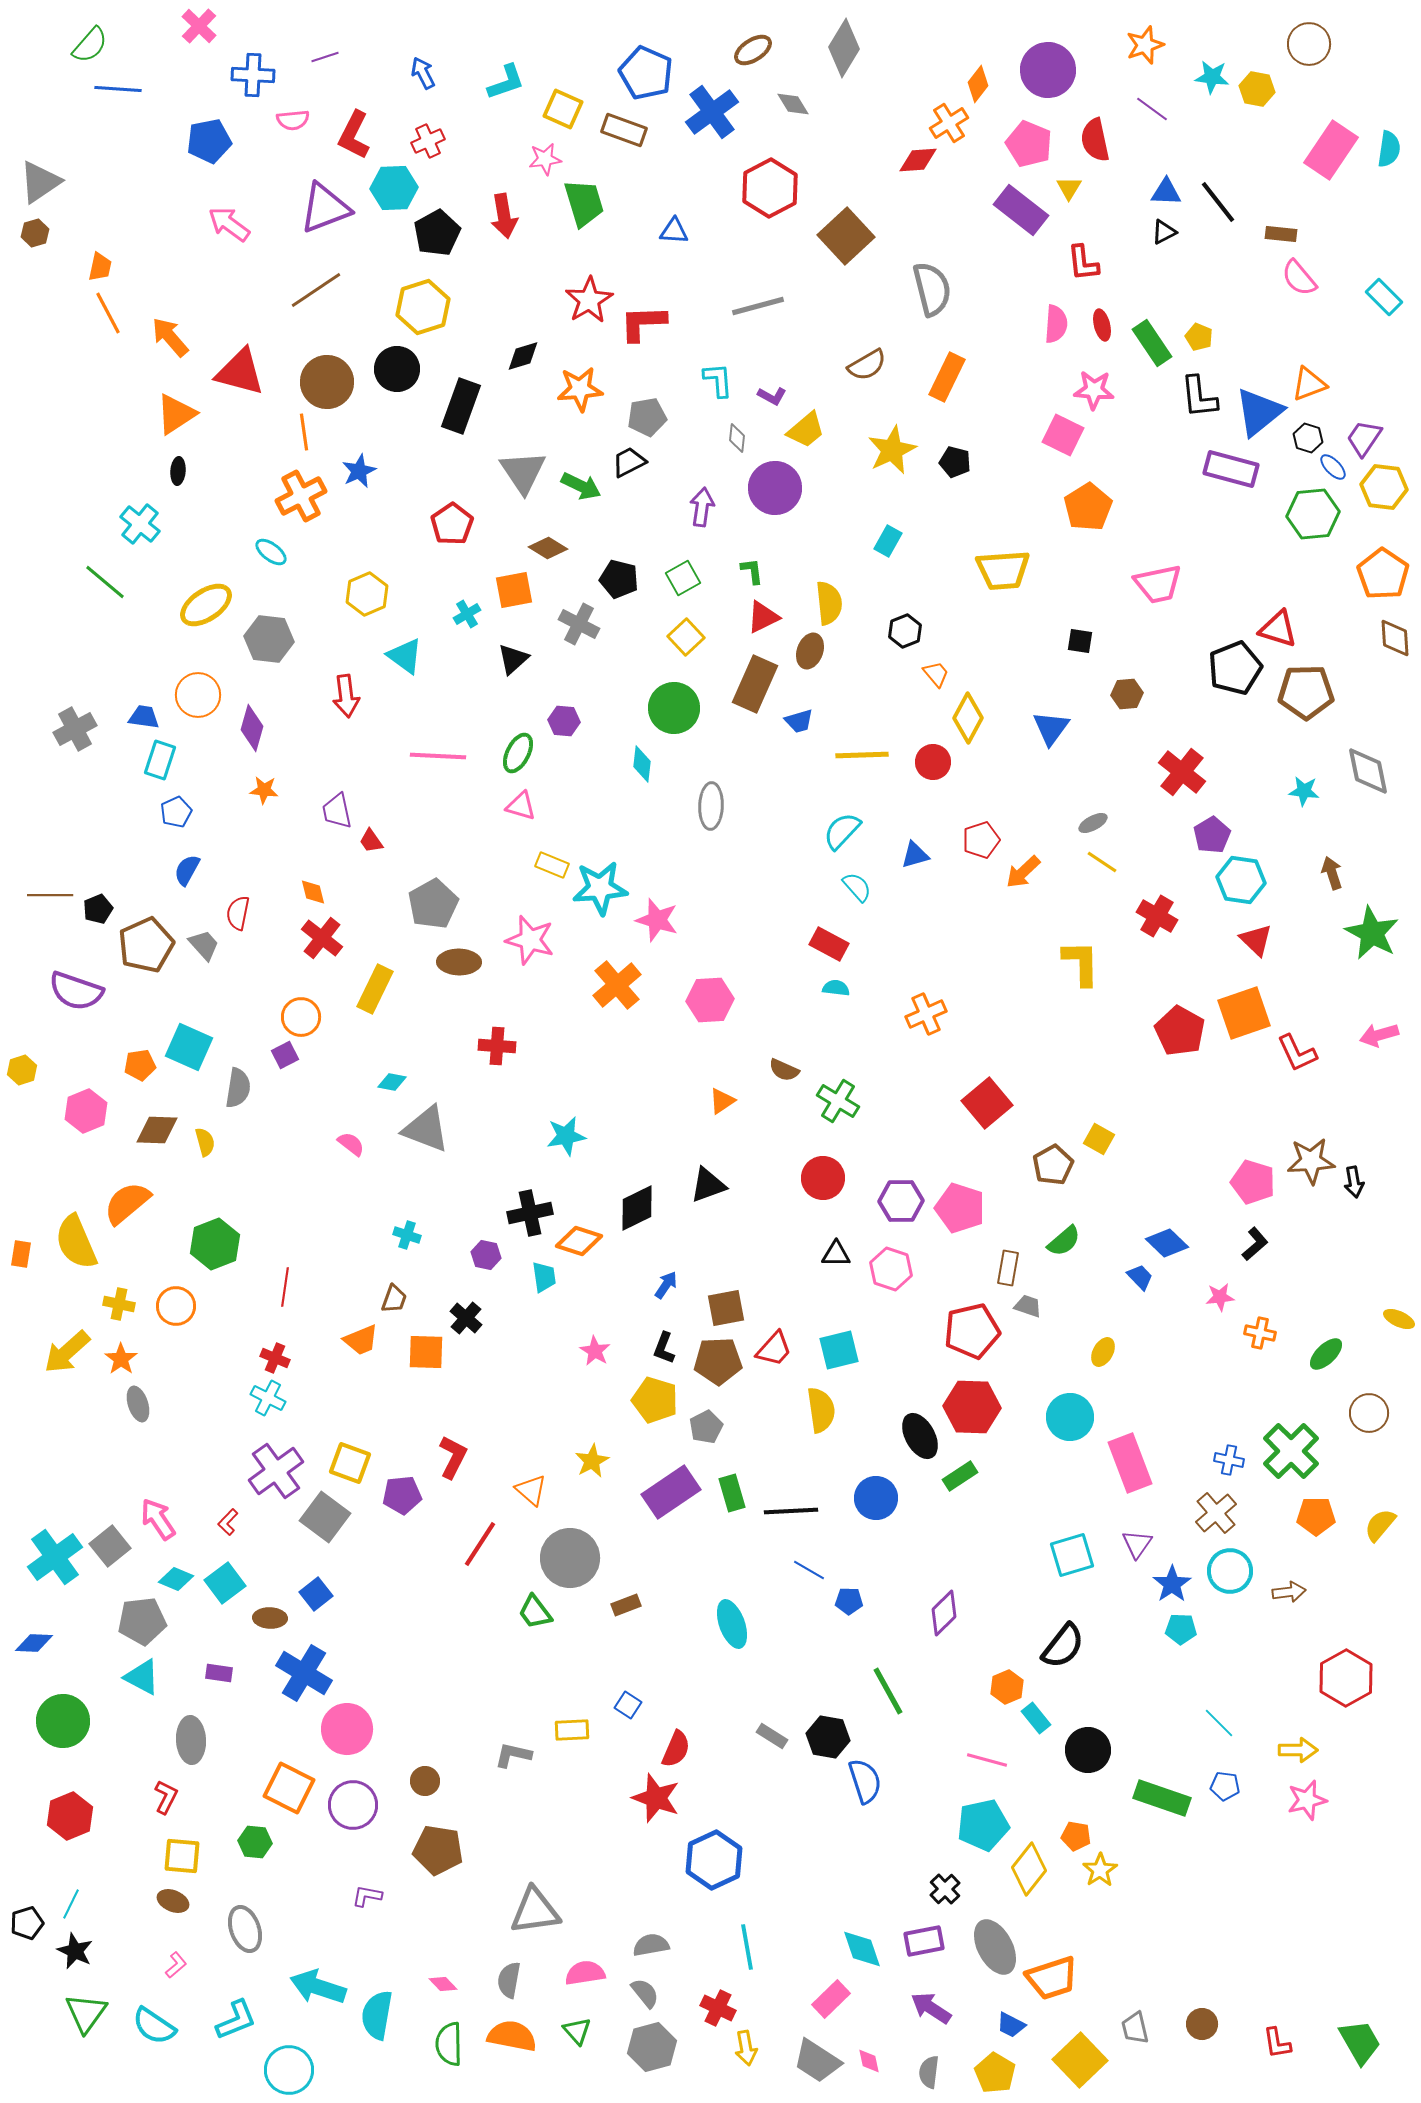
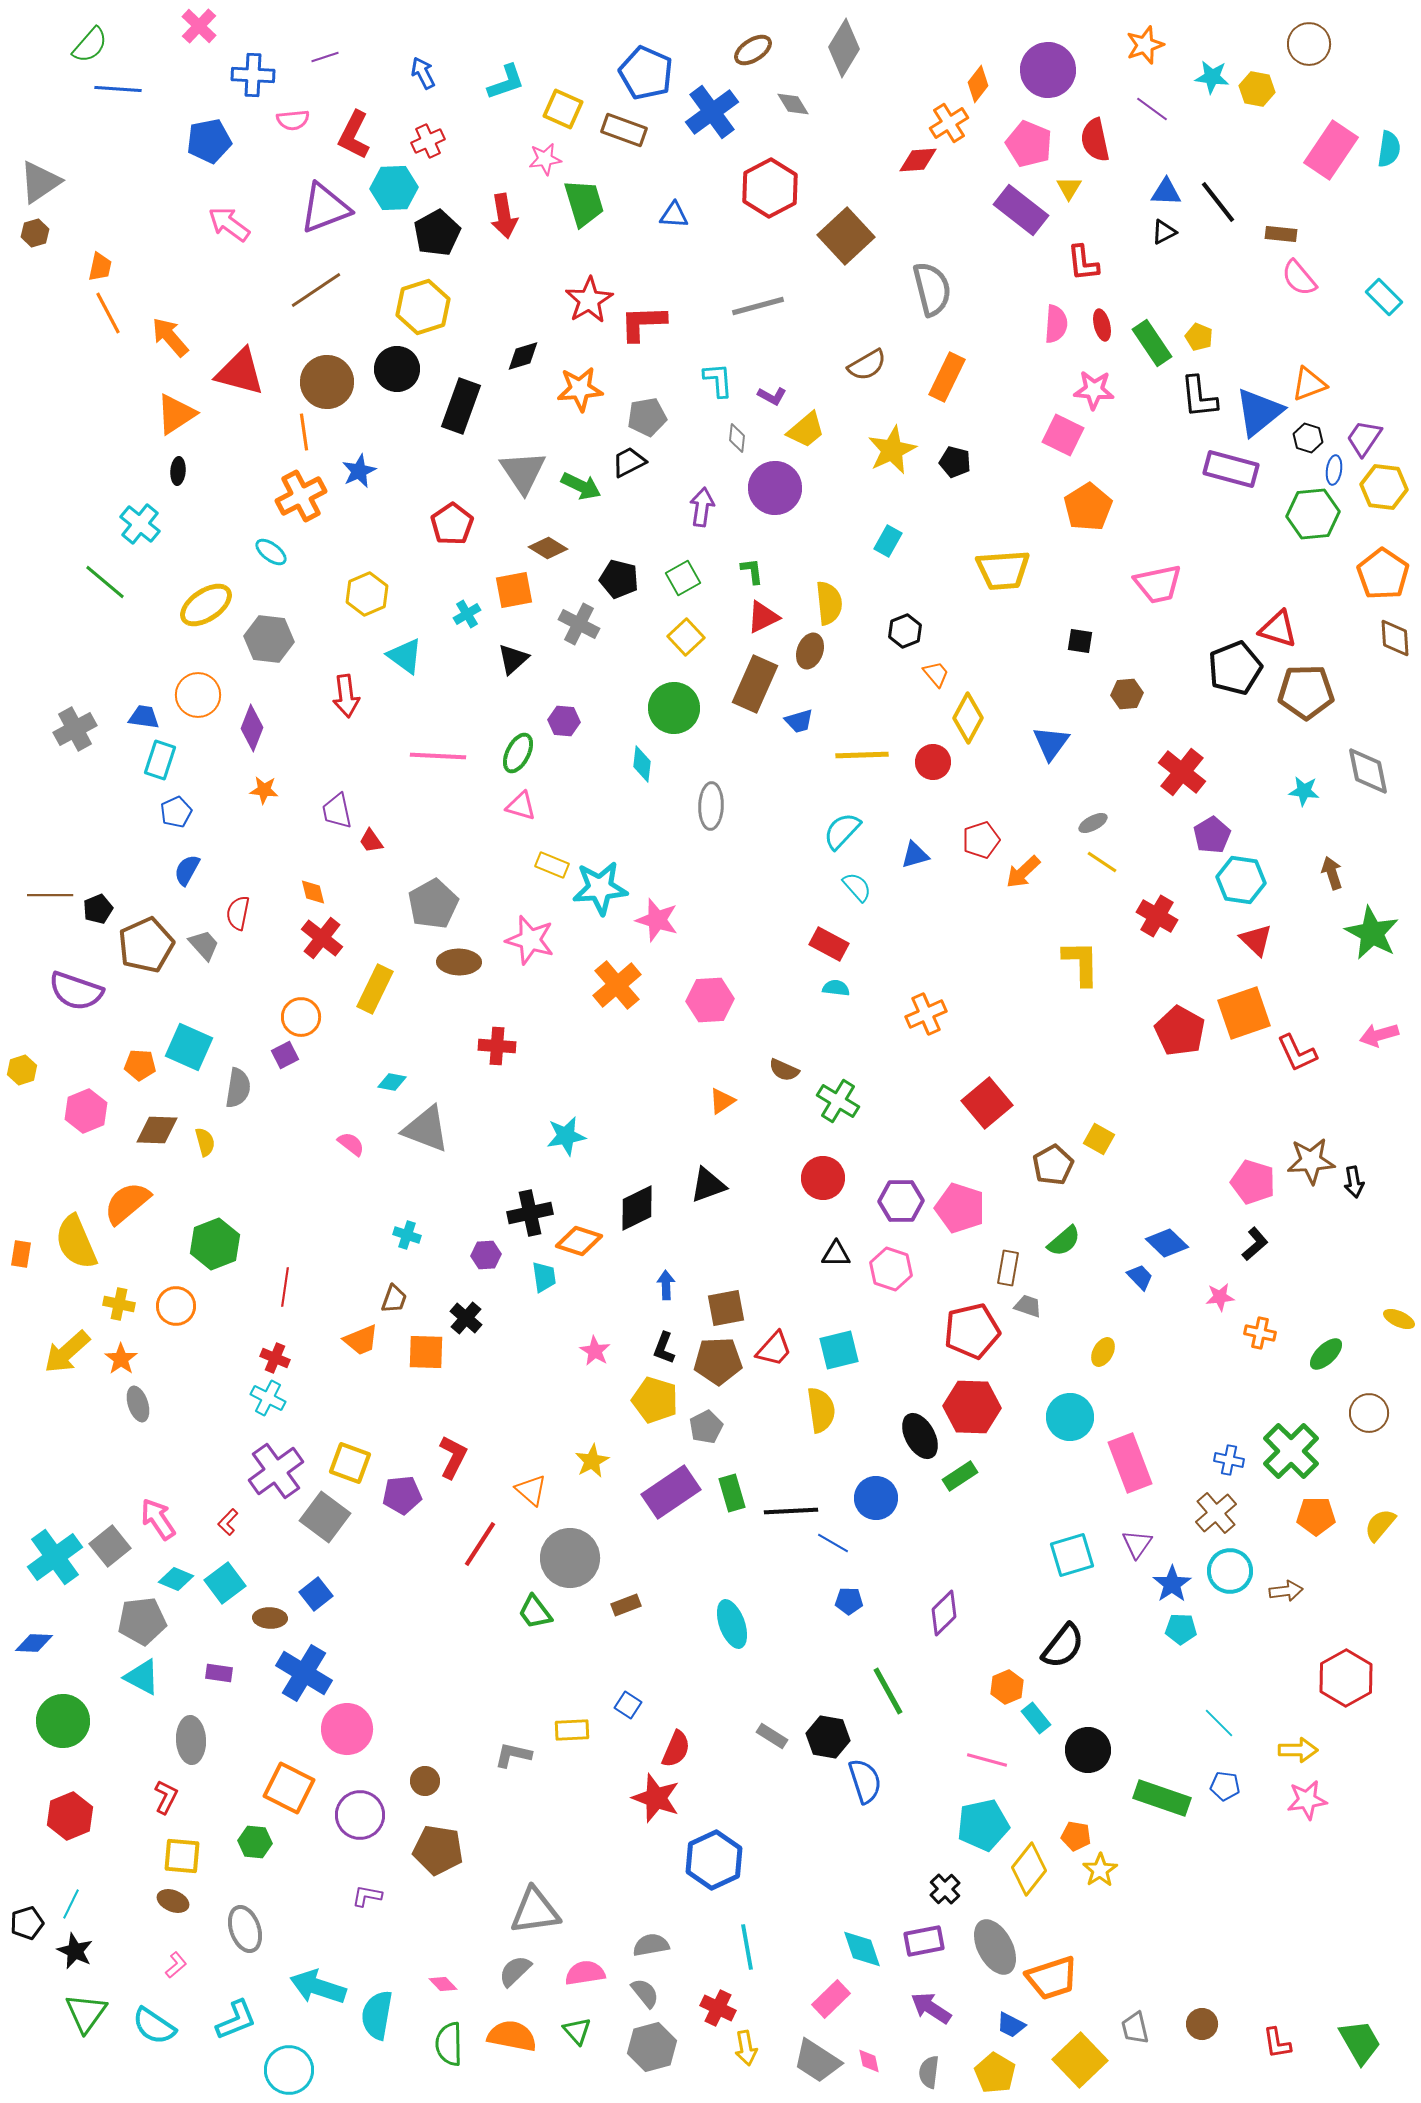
blue triangle at (674, 231): moved 16 px up
blue ellipse at (1333, 467): moved 1 px right, 3 px down; rotated 52 degrees clockwise
purple diamond at (252, 728): rotated 6 degrees clockwise
blue triangle at (1051, 728): moved 15 px down
orange pentagon at (140, 1065): rotated 12 degrees clockwise
purple hexagon at (486, 1255): rotated 16 degrees counterclockwise
blue arrow at (666, 1285): rotated 36 degrees counterclockwise
blue line at (809, 1570): moved 24 px right, 27 px up
brown arrow at (1289, 1592): moved 3 px left, 1 px up
pink star at (1307, 1800): rotated 6 degrees clockwise
purple circle at (353, 1805): moved 7 px right, 10 px down
gray semicircle at (509, 1980): moved 6 px right, 9 px up; rotated 36 degrees clockwise
